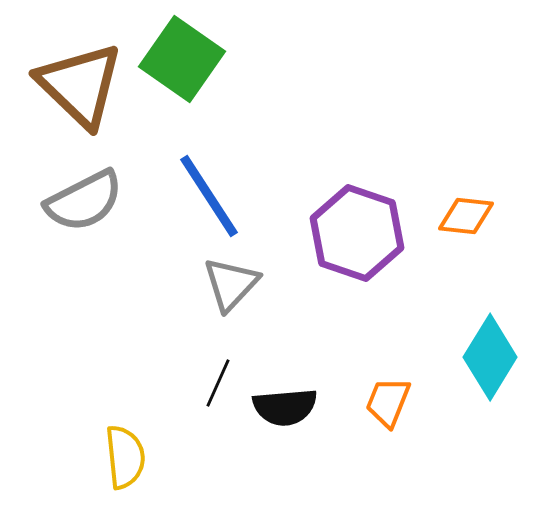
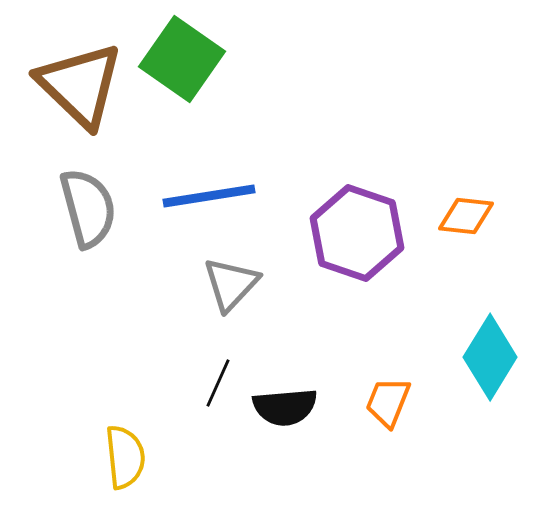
blue line: rotated 66 degrees counterclockwise
gray semicircle: moved 4 px right, 7 px down; rotated 78 degrees counterclockwise
